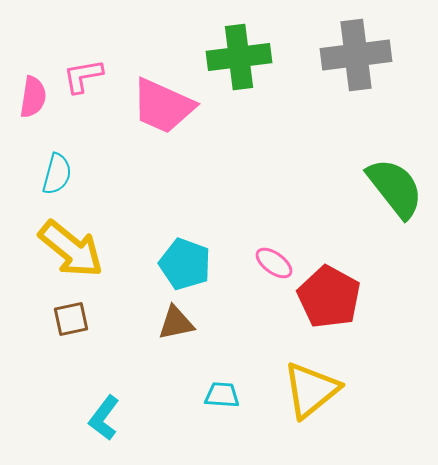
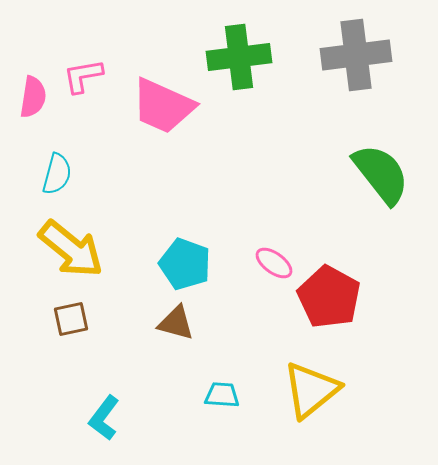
green semicircle: moved 14 px left, 14 px up
brown triangle: rotated 27 degrees clockwise
